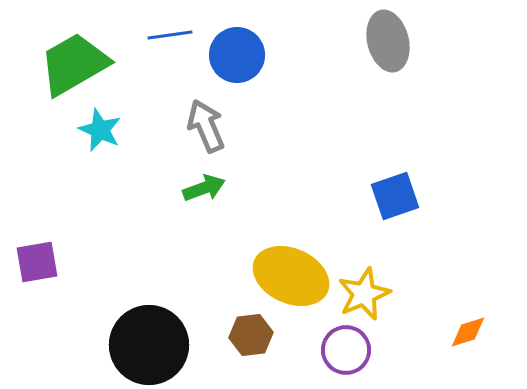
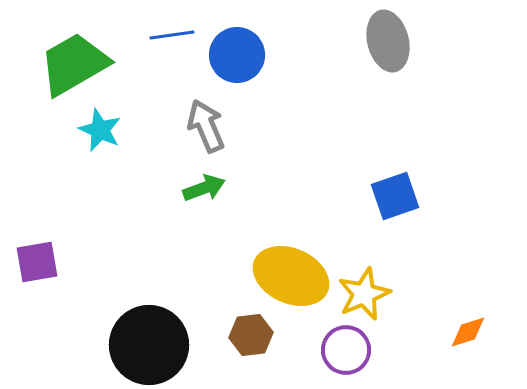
blue line: moved 2 px right
